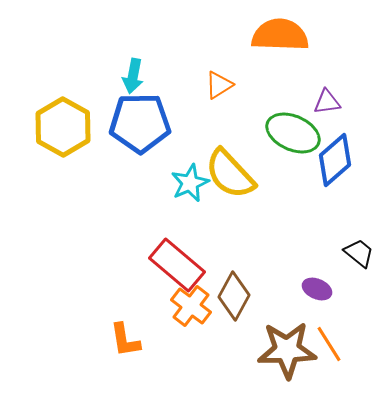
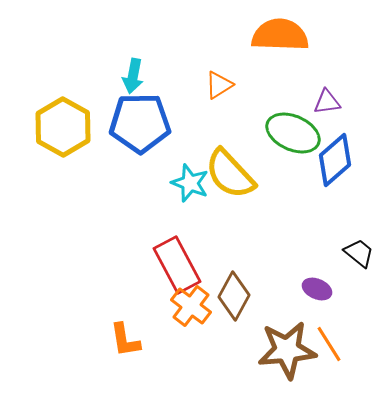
cyan star: rotated 27 degrees counterclockwise
red rectangle: rotated 22 degrees clockwise
brown star: rotated 4 degrees counterclockwise
